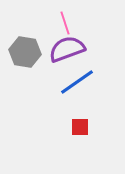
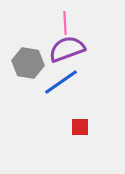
pink line: rotated 15 degrees clockwise
gray hexagon: moved 3 px right, 11 px down
blue line: moved 16 px left
